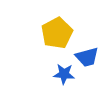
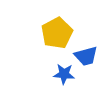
blue trapezoid: moved 1 px left, 1 px up
